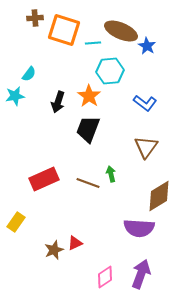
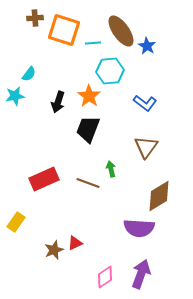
brown ellipse: rotated 32 degrees clockwise
green arrow: moved 5 px up
